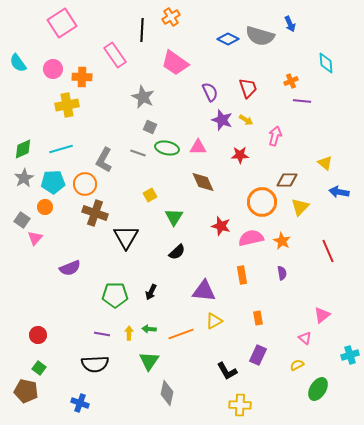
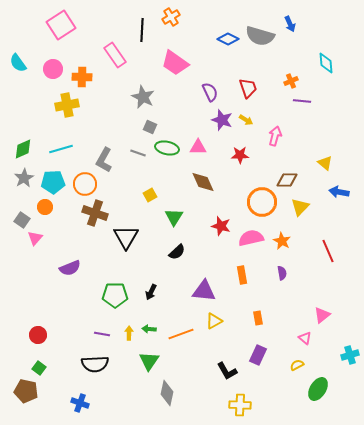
pink square at (62, 23): moved 1 px left, 2 px down
